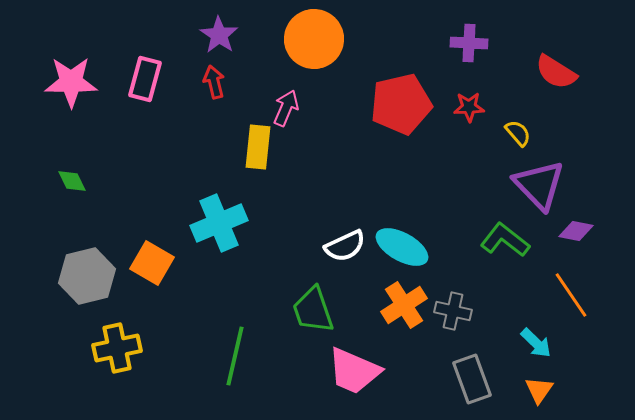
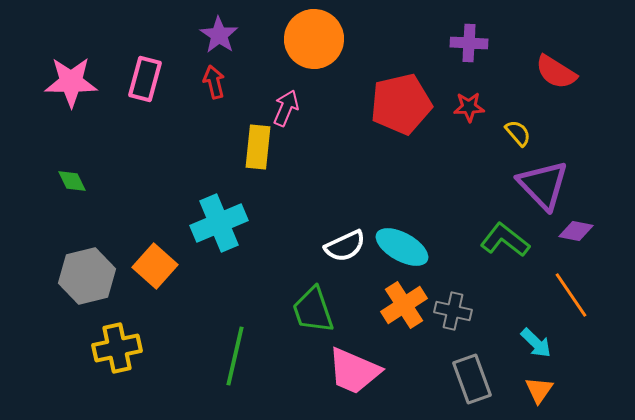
purple triangle: moved 4 px right
orange square: moved 3 px right, 3 px down; rotated 12 degrees clockwise
